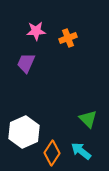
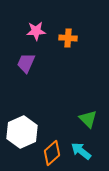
orange cross: rotated 24 degrees clockwise
white hexagon: moved 2 px left
orange diamond: rotated 15 degrees clockwise
